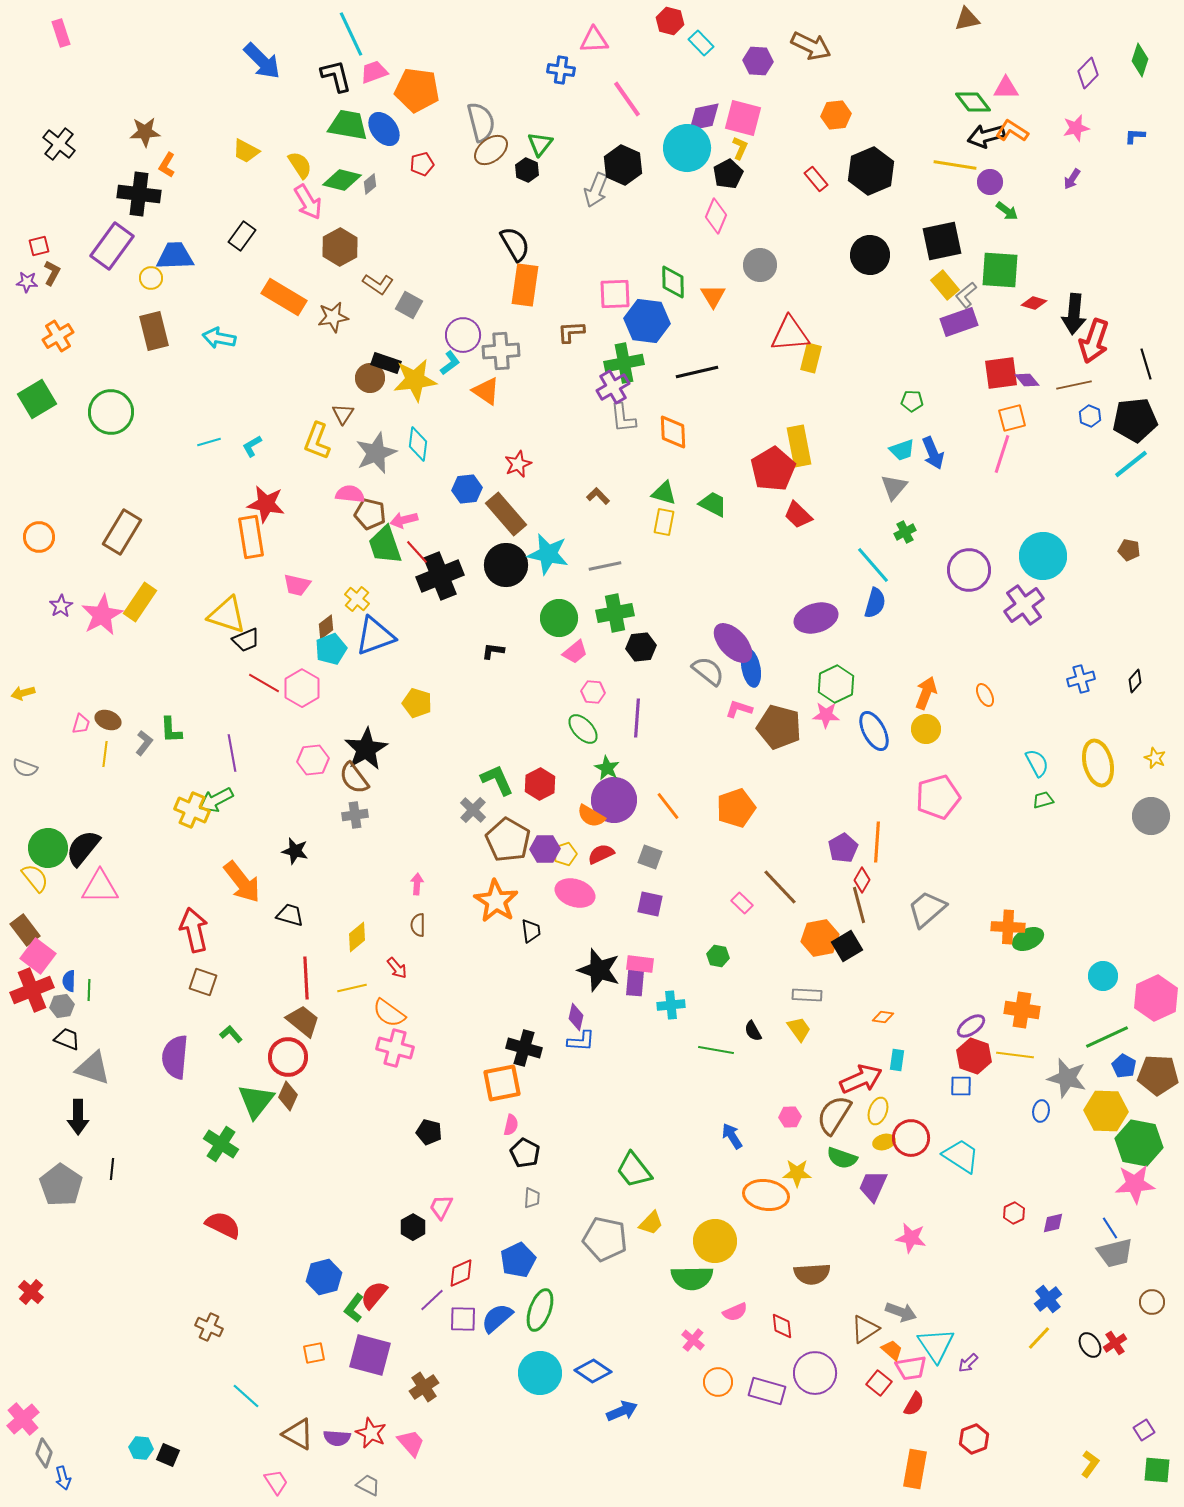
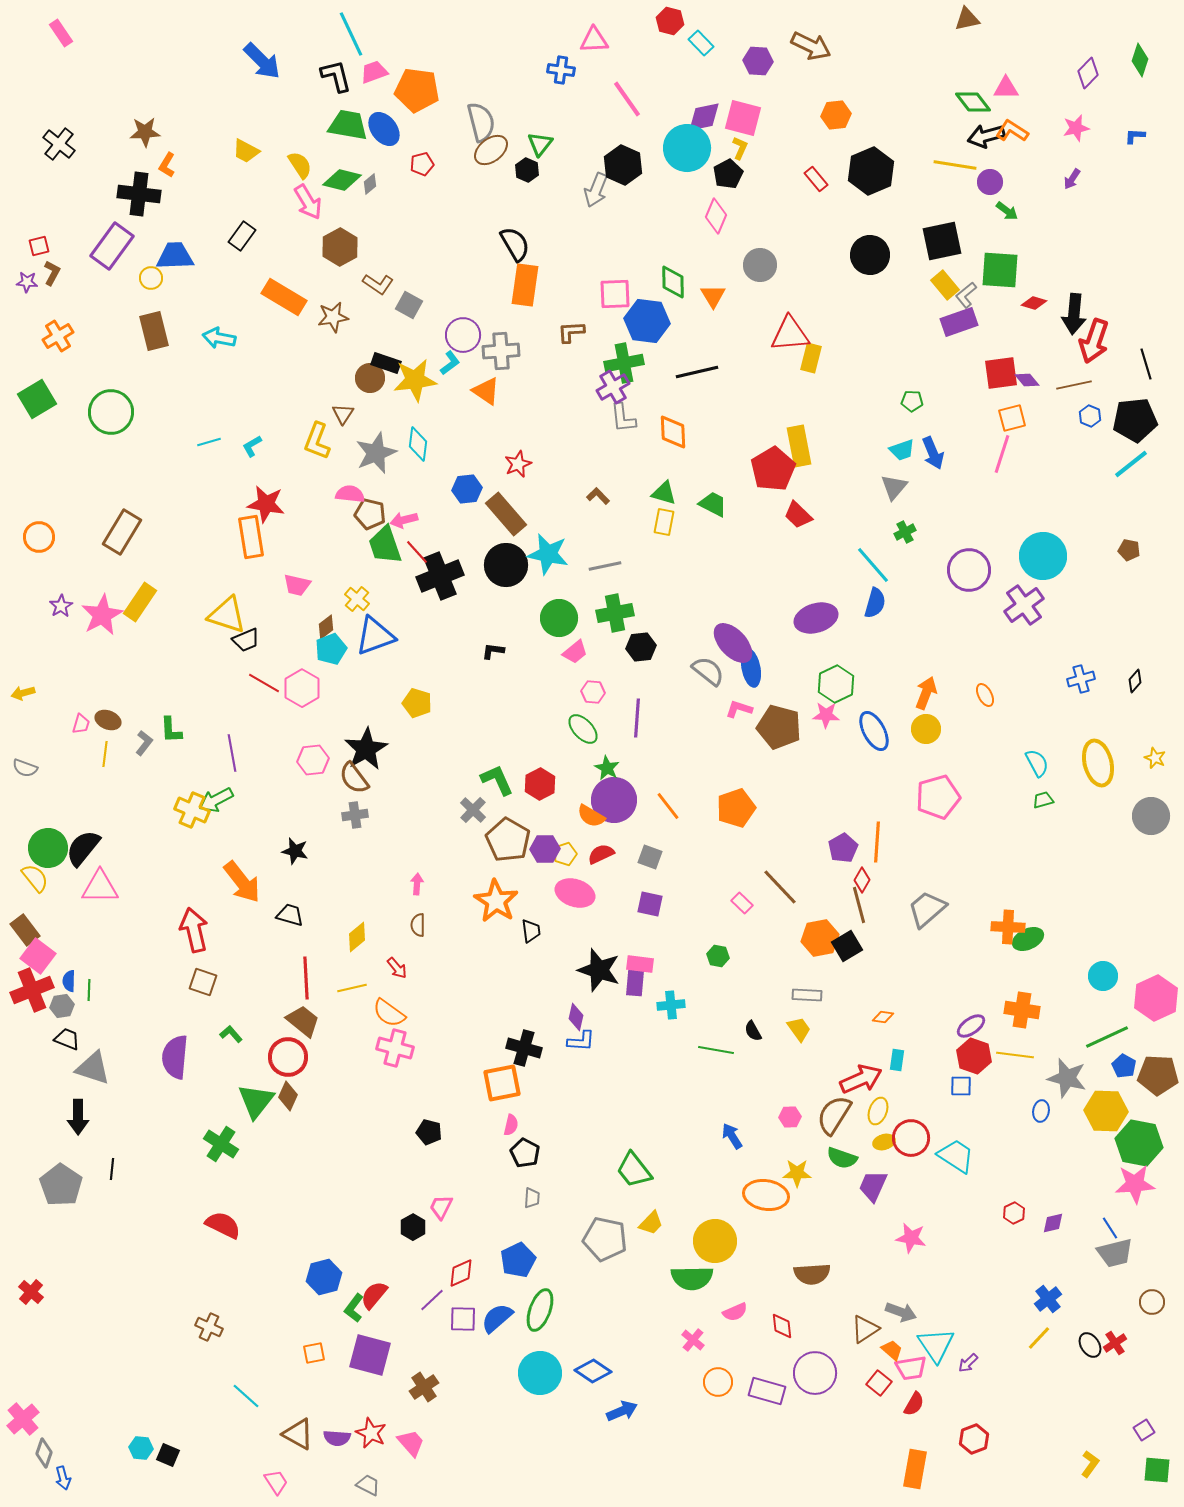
pink rectangle at (61, 33): rotated 16 degrees counterclockwise
cyan trapezoid at (961, 1156): moved 5 px left
